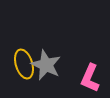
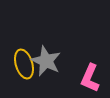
gray star: moved 4 px up
